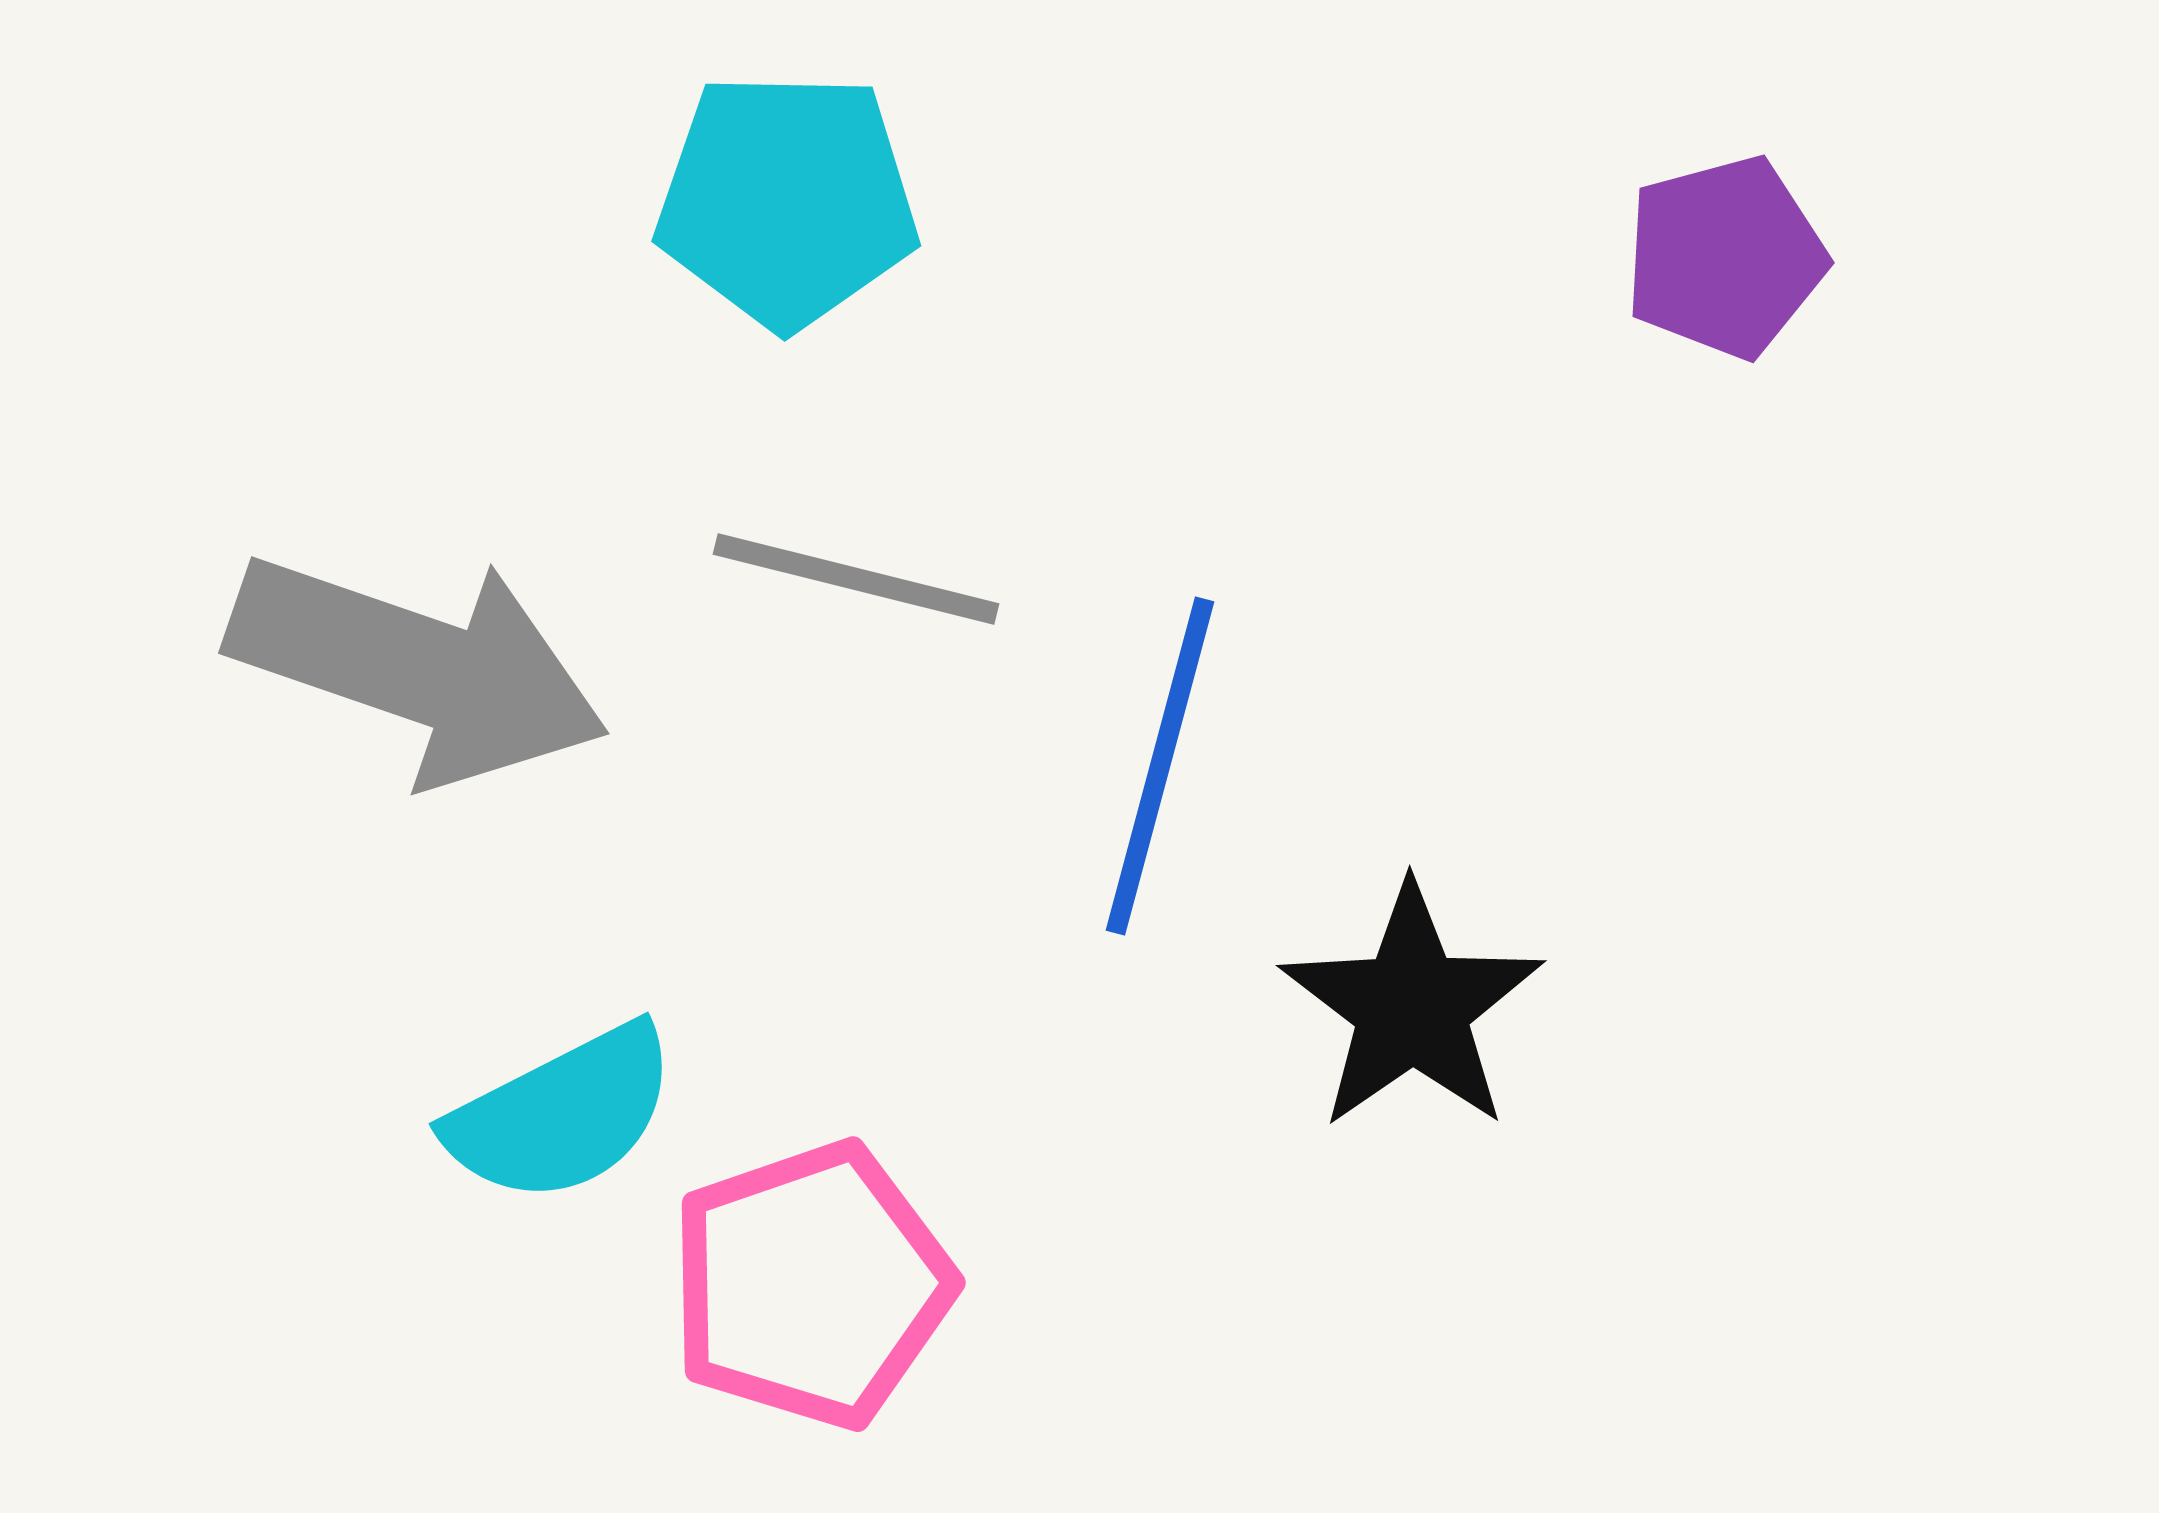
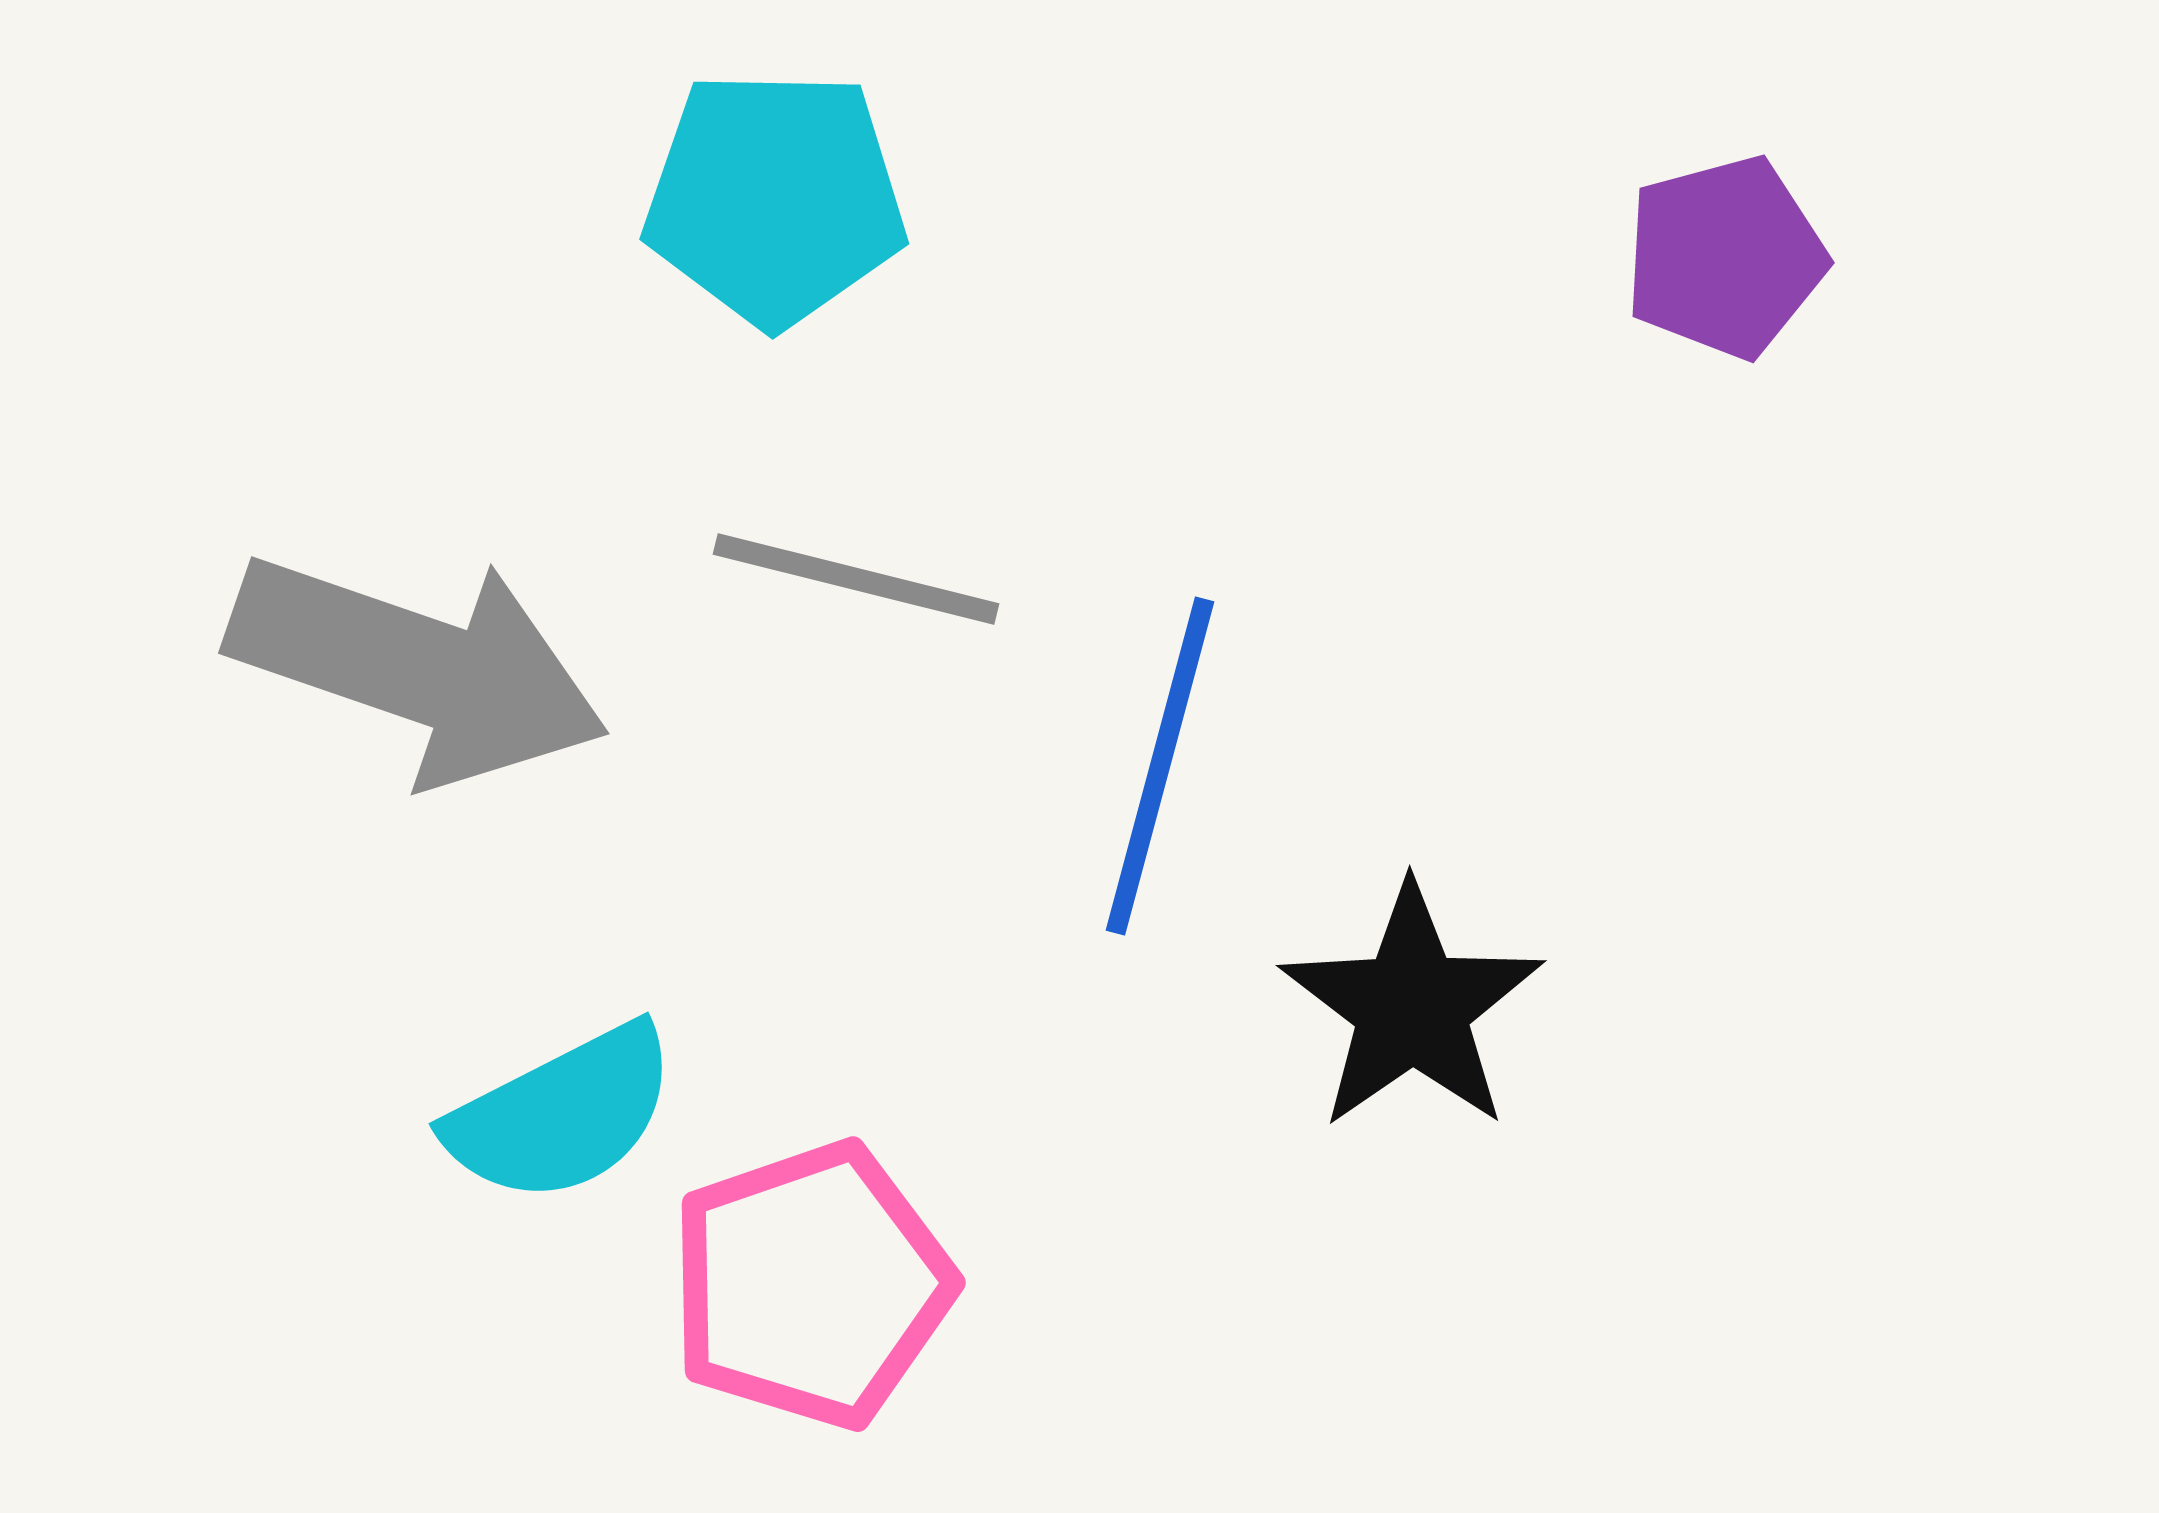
cyan pentagon: moved 12 px left, 2 px up
